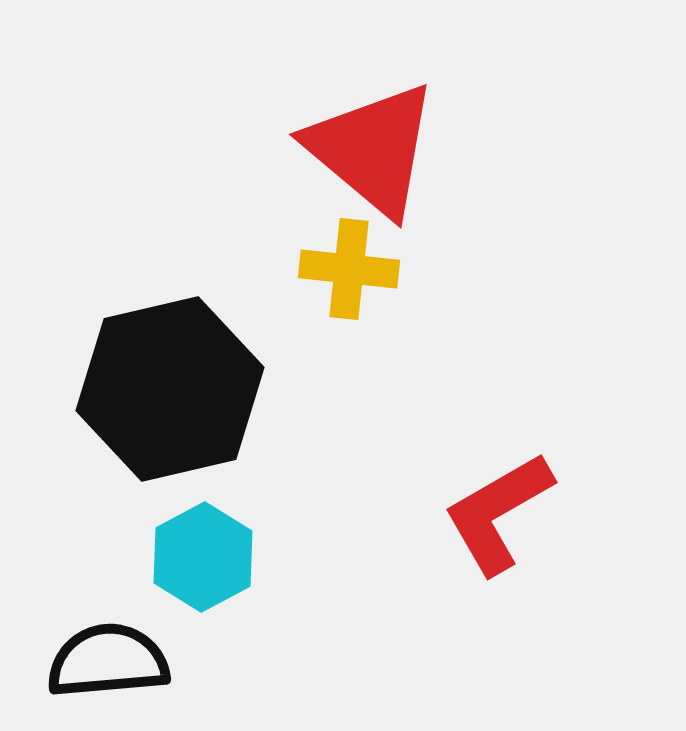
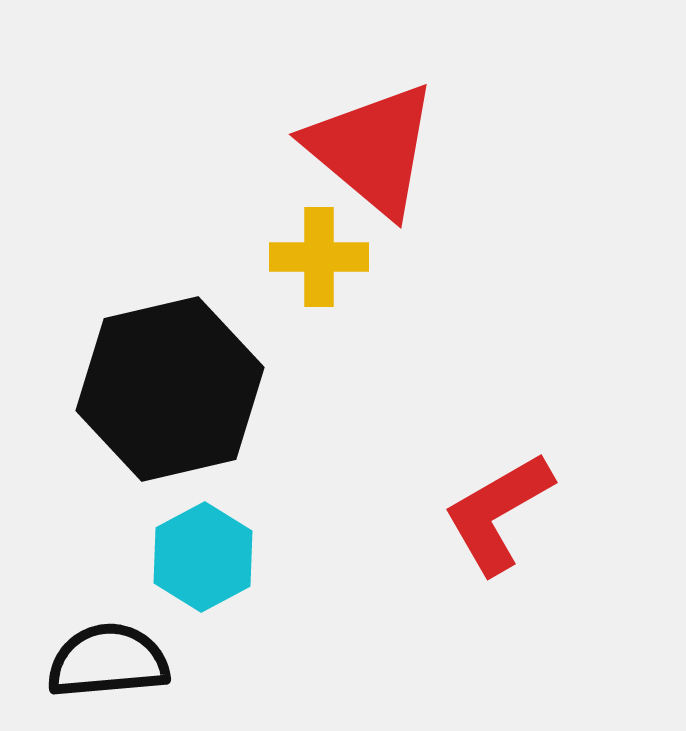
yellow cross: moved 30 px left, 12 px up; rotated 6 degrees counterclockwise
